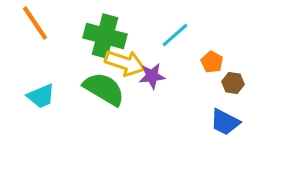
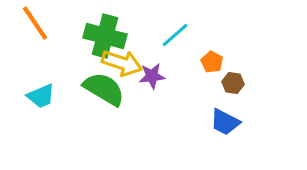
yellow arrow: moved 3 px left
